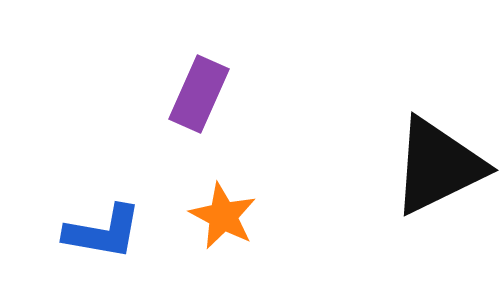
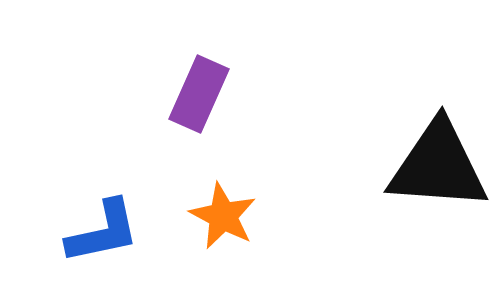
black triangle: rotated 30 degrees clockwise
blue L-shape: rotated 22 degrees counterclockwise
